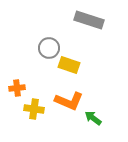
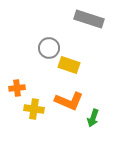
gray rectangle: moved 1 px up
green arrow: rotated 108 degrees counterclockwise
